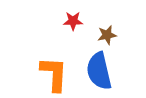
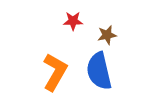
orange L-shape: moved 1 px right, 2 px up; rotated 27 degrees clockwise
